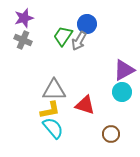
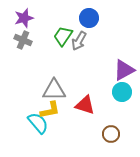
blue circle: moved 2 px right, 6 px up
cyan semicircle: moved 15 px left, 5 px up
